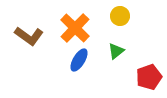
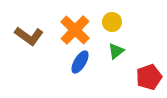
yellow circle: moved 8 px left, 6 px down
orange cross: moved 2 px down
blue ellipse: moved 1 px right, 2 px down
